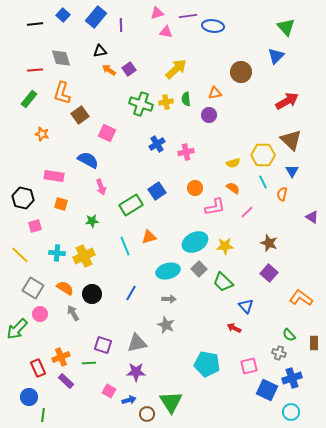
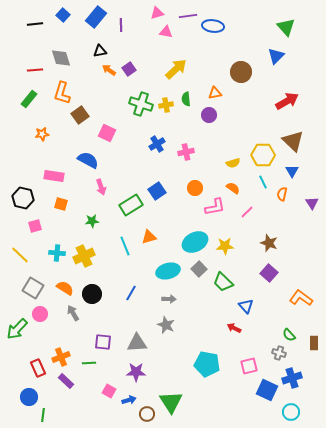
yellow cross at (166, 102): moved 3 px down
orange star at (42, 134): rotated 24 degrees counterclockwise
brown triangle at (291, 140): moved 2 px right, 1 px down
purple triangle at (312, 217): moved 14 px up; rotated 24 degrees clockwise
gray triangle at (137, 343): rotated 10 degrees clockwise
purple square at (103, 345): moved 3 px up; rotated 12 degrees counterclockwise
